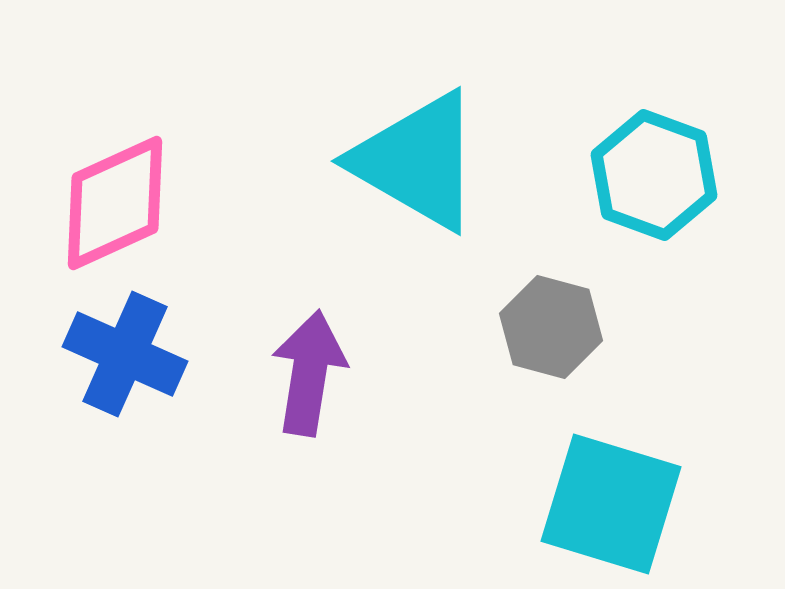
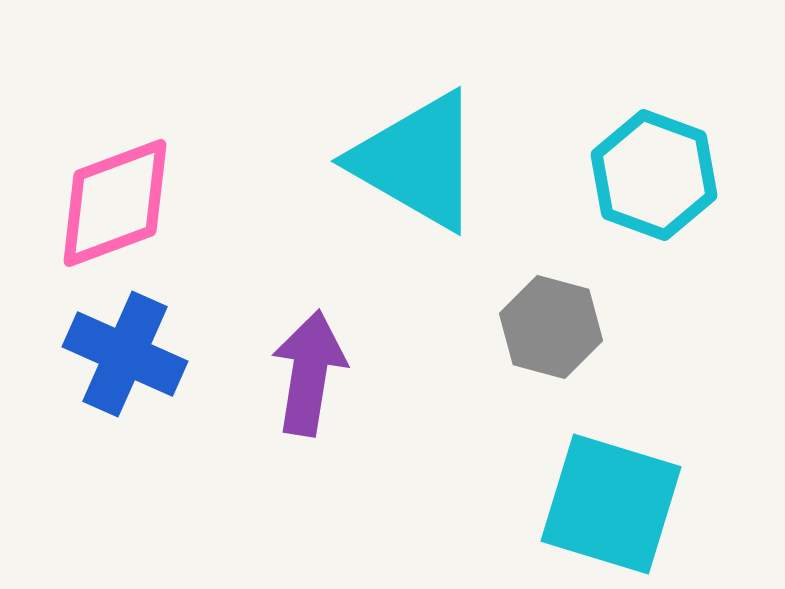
pink diamond: rotated 4 degrees clockwise
